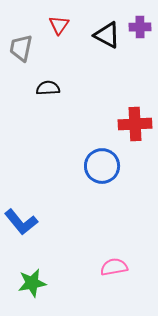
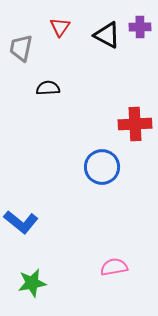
red triangle: moved 1 px right, 2 px down
blue circle: moved 1 px down
blue L-shape: rotated 12 degrees counterclockwise
